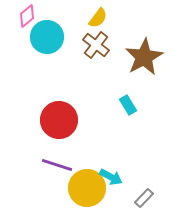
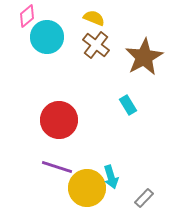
yellow semicircle: moved 4 px left; rotated 105 degrees counterclockwise
purple line: moved 2 px down
cyan arrow: rotated 45 degrees clockwise
